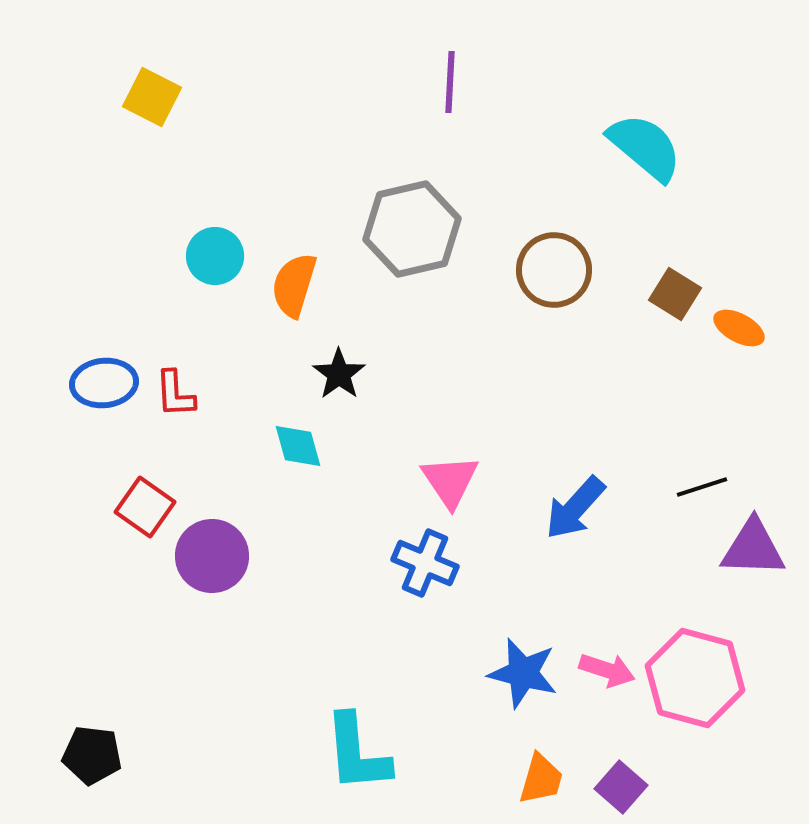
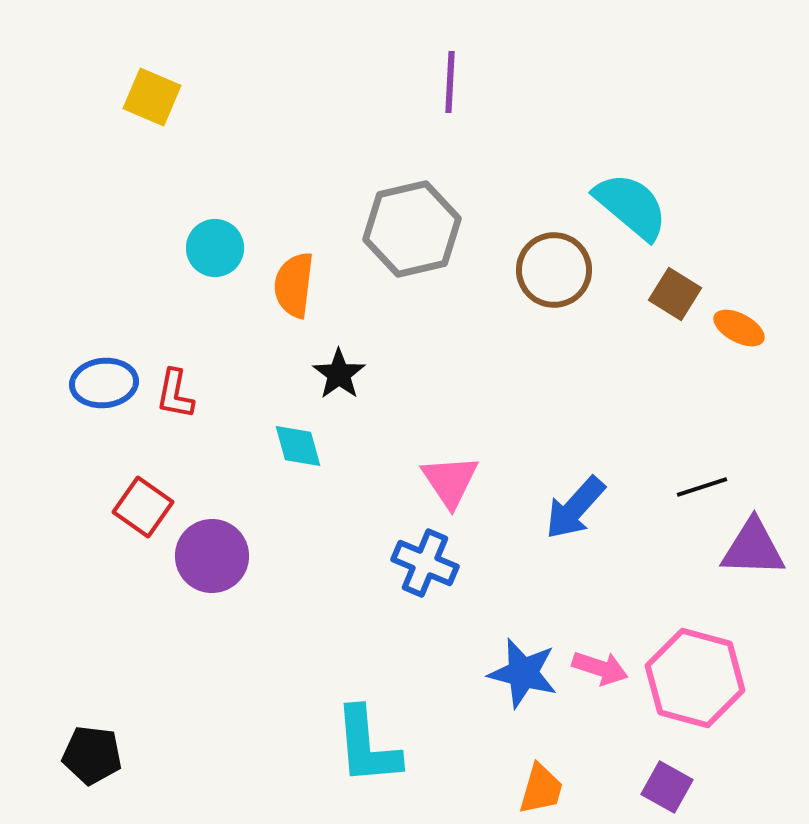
yellow square: rotated 4 degrees counterclockwise
cyan semicircle: moved 14 px left, 59 px down
cyan circle: moved 8 px up
orange semicircle: rotated 10 degrees counterclockwise
red L-shape: rotated 14 degrees clockwise
red square: moved 2 px left
pink arrow: moved 7 px left, 2 px up
cyan L-shape: moved 10 px right, 7 px up
orange trapezoid: moved 10 px down
purple square: moved 46 px right; rotated 12 degrees counterclockwise
